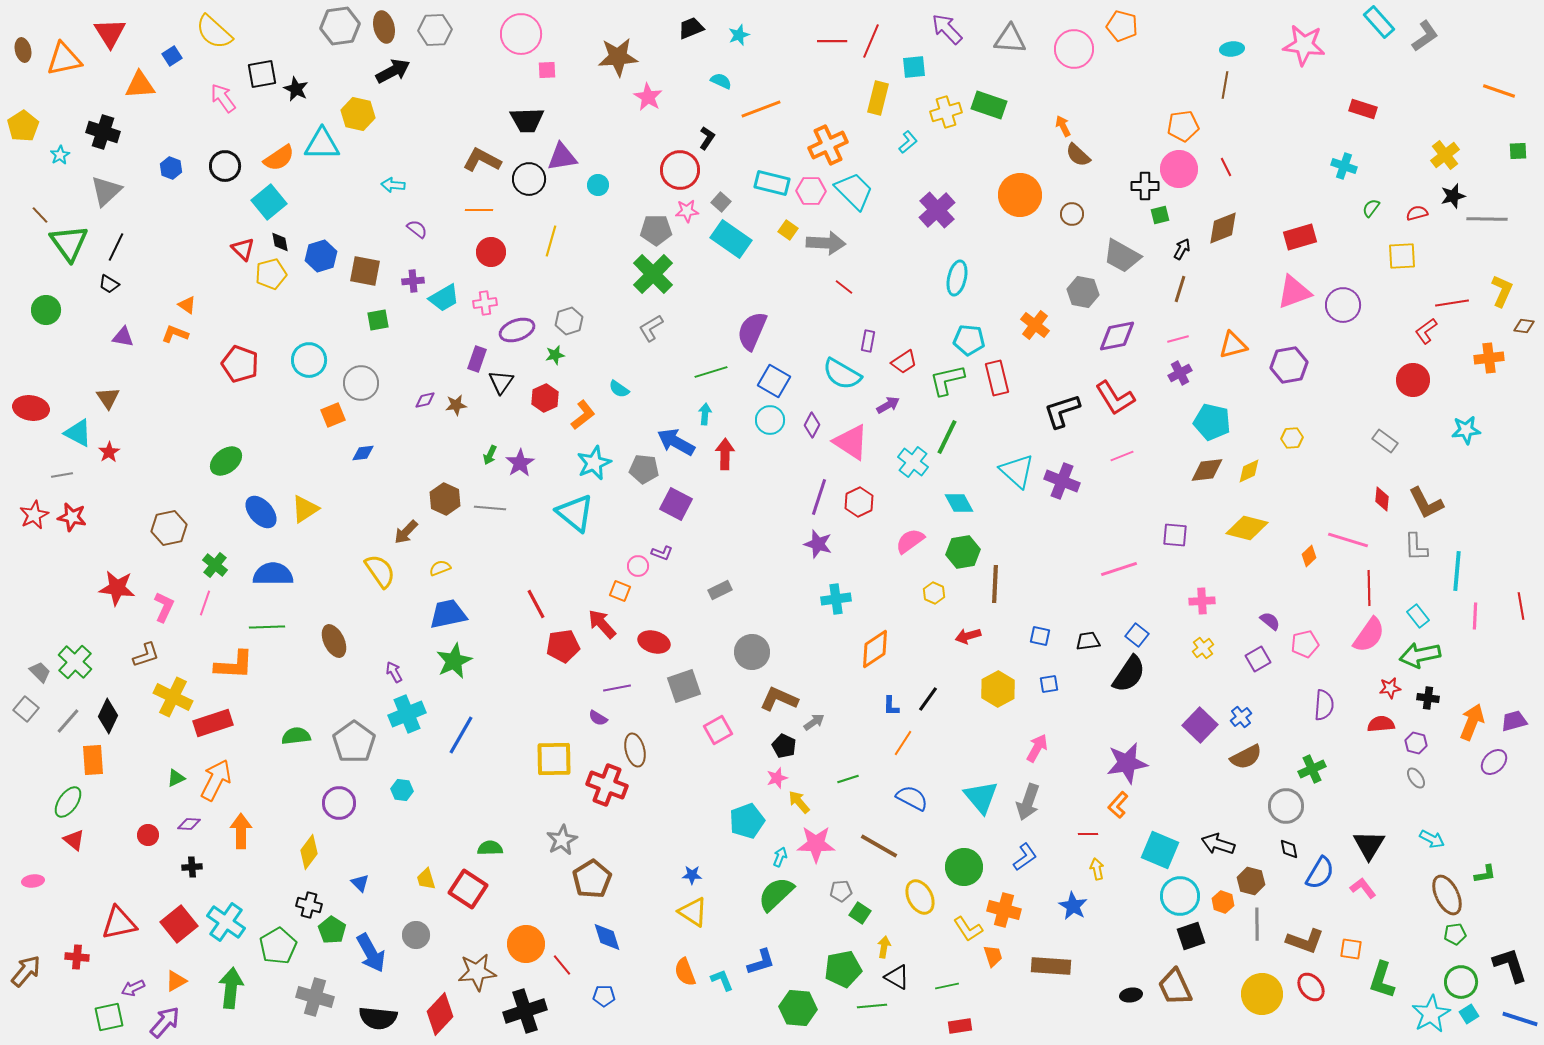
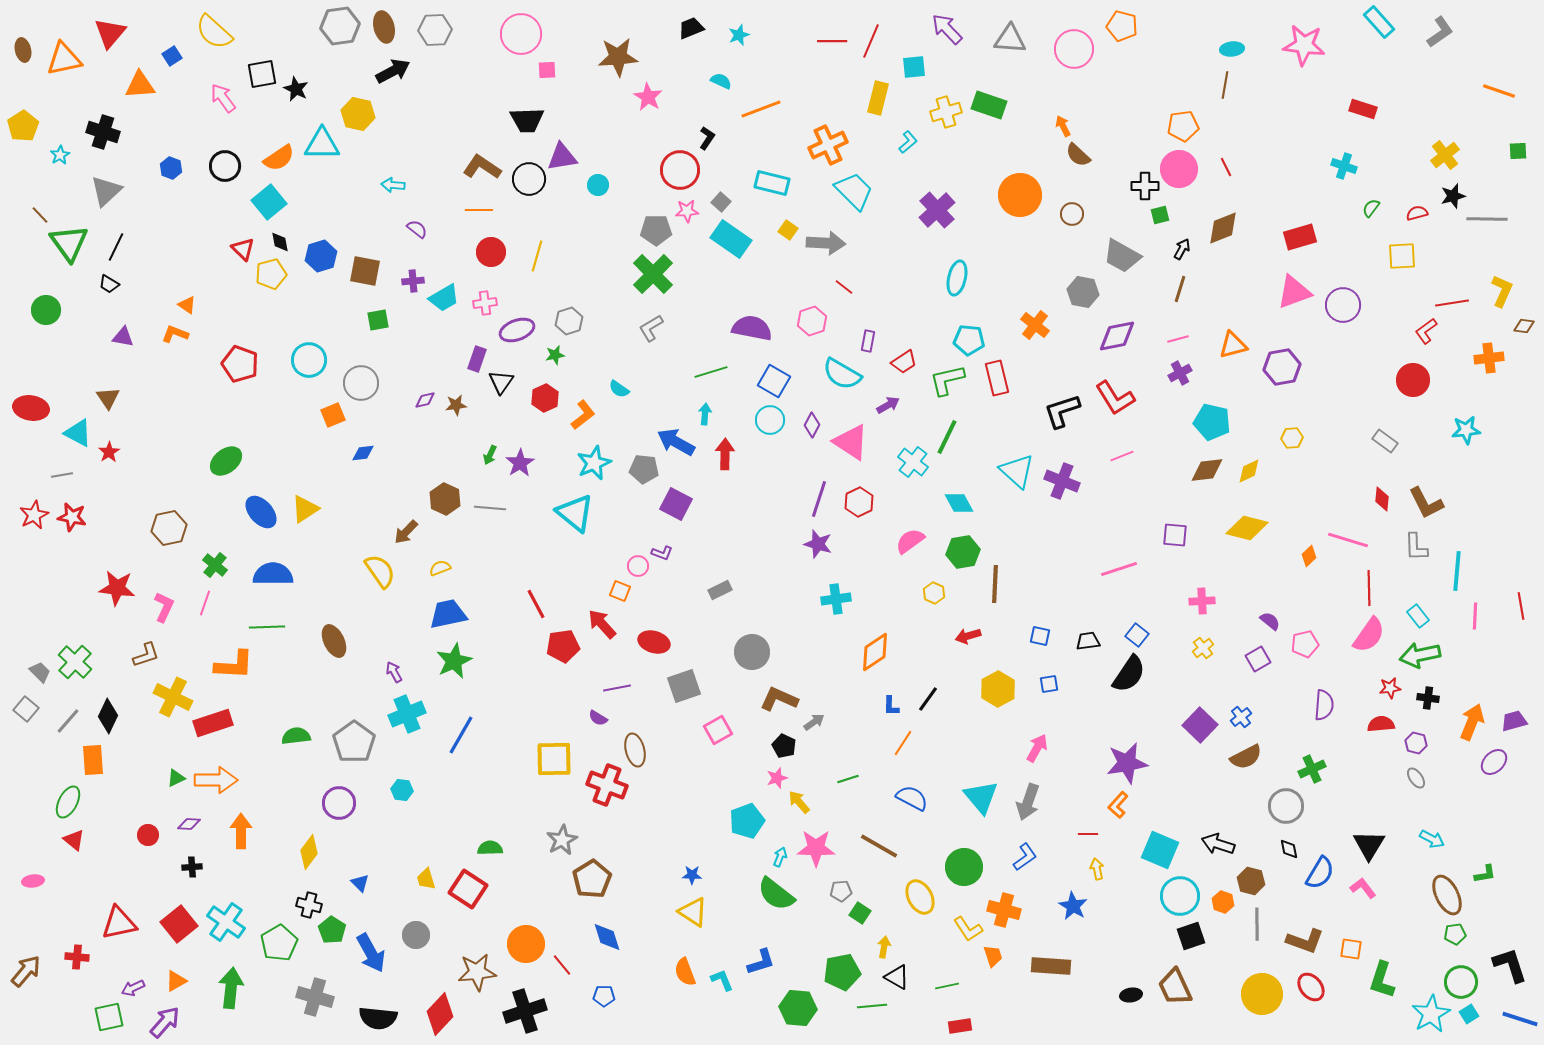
red triangle at (110, 33): rotated 12 degrees clockwise
gray L-shape at (1425, 36): moved 15 px right, 4 px up
brown L-shape at (482, 160): moved 7 px down; rotated 6 degrees clockwise
pink hexagon at (811, 191): moved 1 px right, 130 px down; rotated 20 degrees counterclockwise
yellow line at (551, 241): moved 14 px left, 15 px down
purple semicircle at (752, 331): moved 3 px up; rotated 78 degrees clockwise
purple hexagon at (1289, 365): moved 7 px left, 2 px down
purple line at (819, 497): moved 2 px down
orange diamond at (875, 649): moved 3 px down
orange arrow at (216, 780): rotated 63 degrees clockwise
green ellipse at (68, 802): rotated 8 degrees counterclockwise
pink star at (816, 844): moved 4 px down
green semicircle at (776, 894): rotated 99 degrees counterclockwise
green pentagon at (278, 946): moved 1 px right, 3 px up
green pentagon at (843, 969): moved 1 px left, 3 px down
